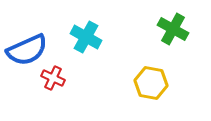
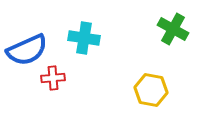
cyan cross: moved 2 px left, 1 px down; rotated 20 degrees counterclockwise
red cross: rotated 30 degrees counterclockwise
yellow hexagon: moved 7 px down
